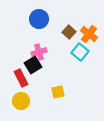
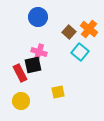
blue circle: moved 1 px left, 2 px up
orange cross: moved 5 px up
pink cross: rotated 35 degrees clockwise
black square: rotated 18 degrees clockwise
red rectangle: moved 1 px left, 5 px up
